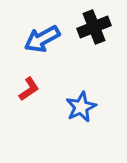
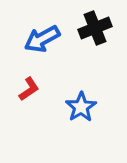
black cross: moved 1 px right, 1 px down
blue star: rotated 8 degrees counterclockwise
